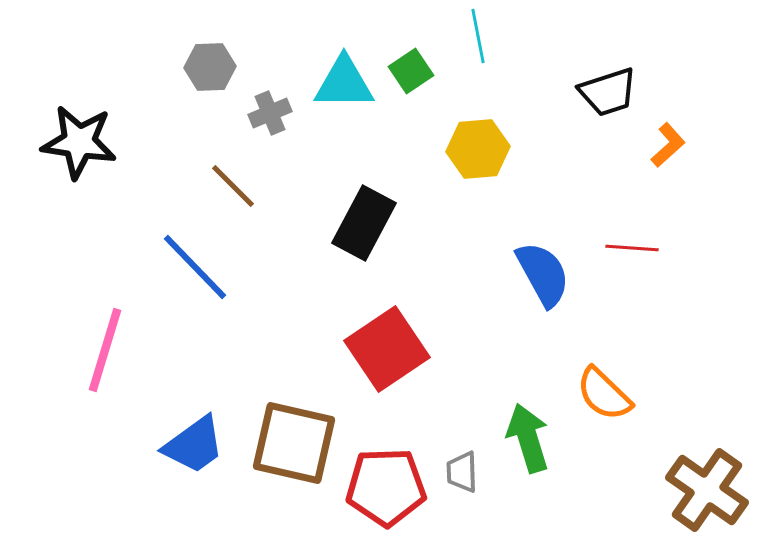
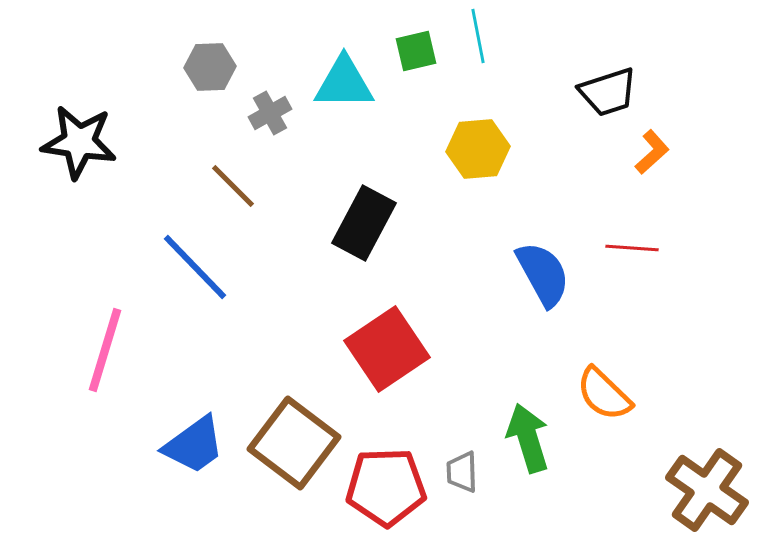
green square: moved 5 px right, 20 px up; rotated 21 degrees clockwise
gray cross: rotated 6 degrees counterclockwise
orange L-shape: moved 16 px left, 7 px down
brown square: rotated 24 degrees clockwise
